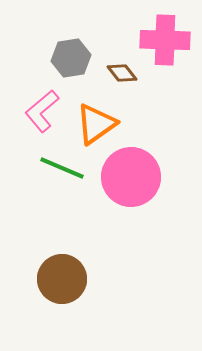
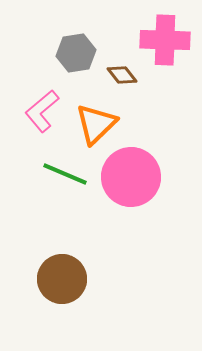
gray hexagon: moved 5 px right, 5 px up
brown diamond: moved 2 px down
orange triangle: rotated 9 degrees counterclockwise
green line: moved 3 px right, 6 px down
